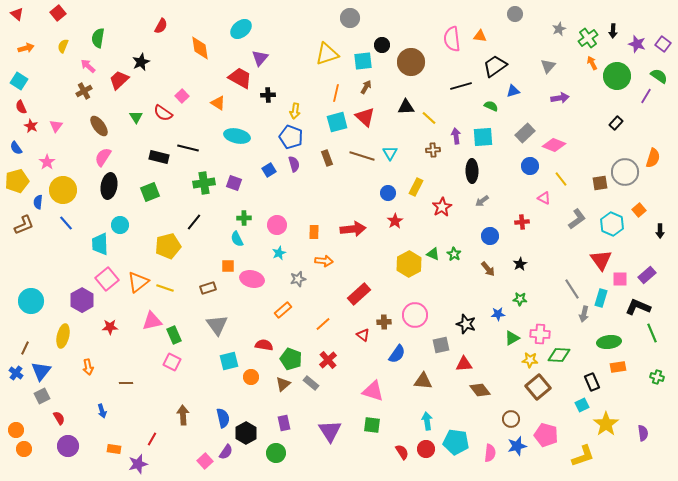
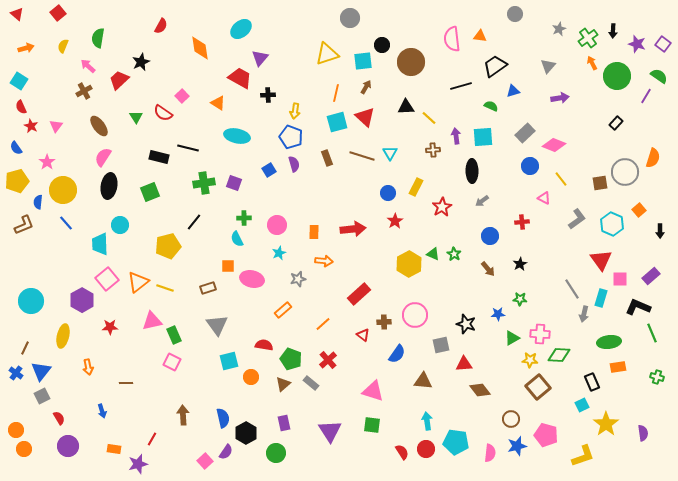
purple rectangle at (647, 275): moved 4 px right, 1 px down
